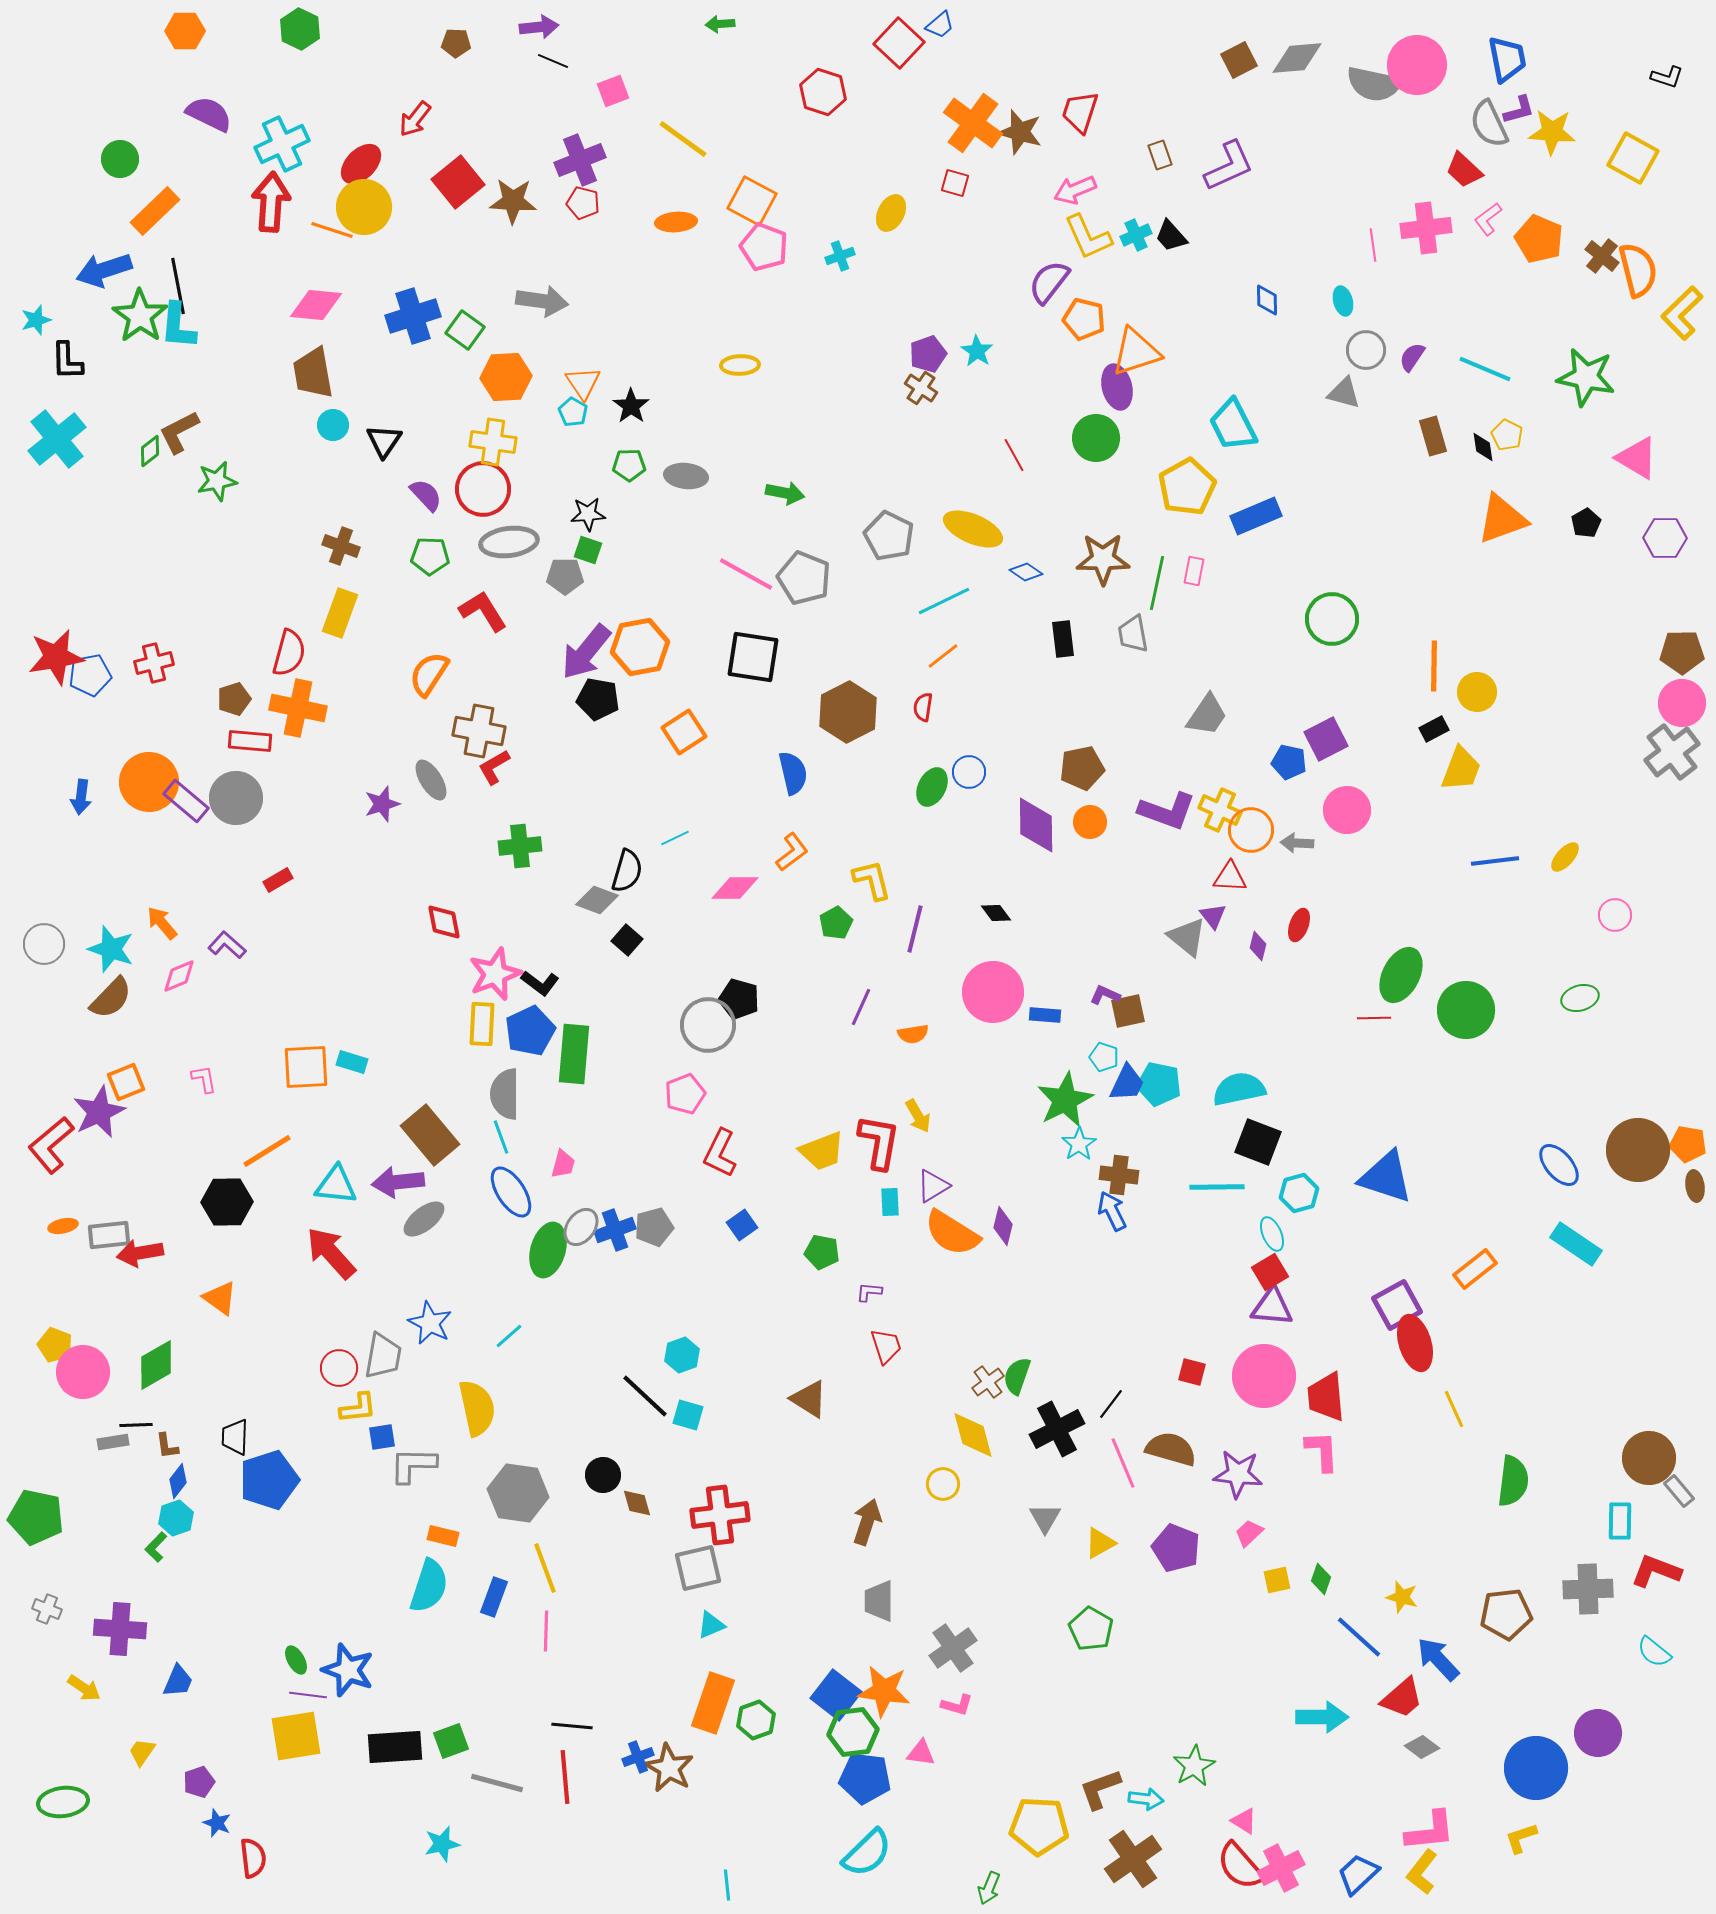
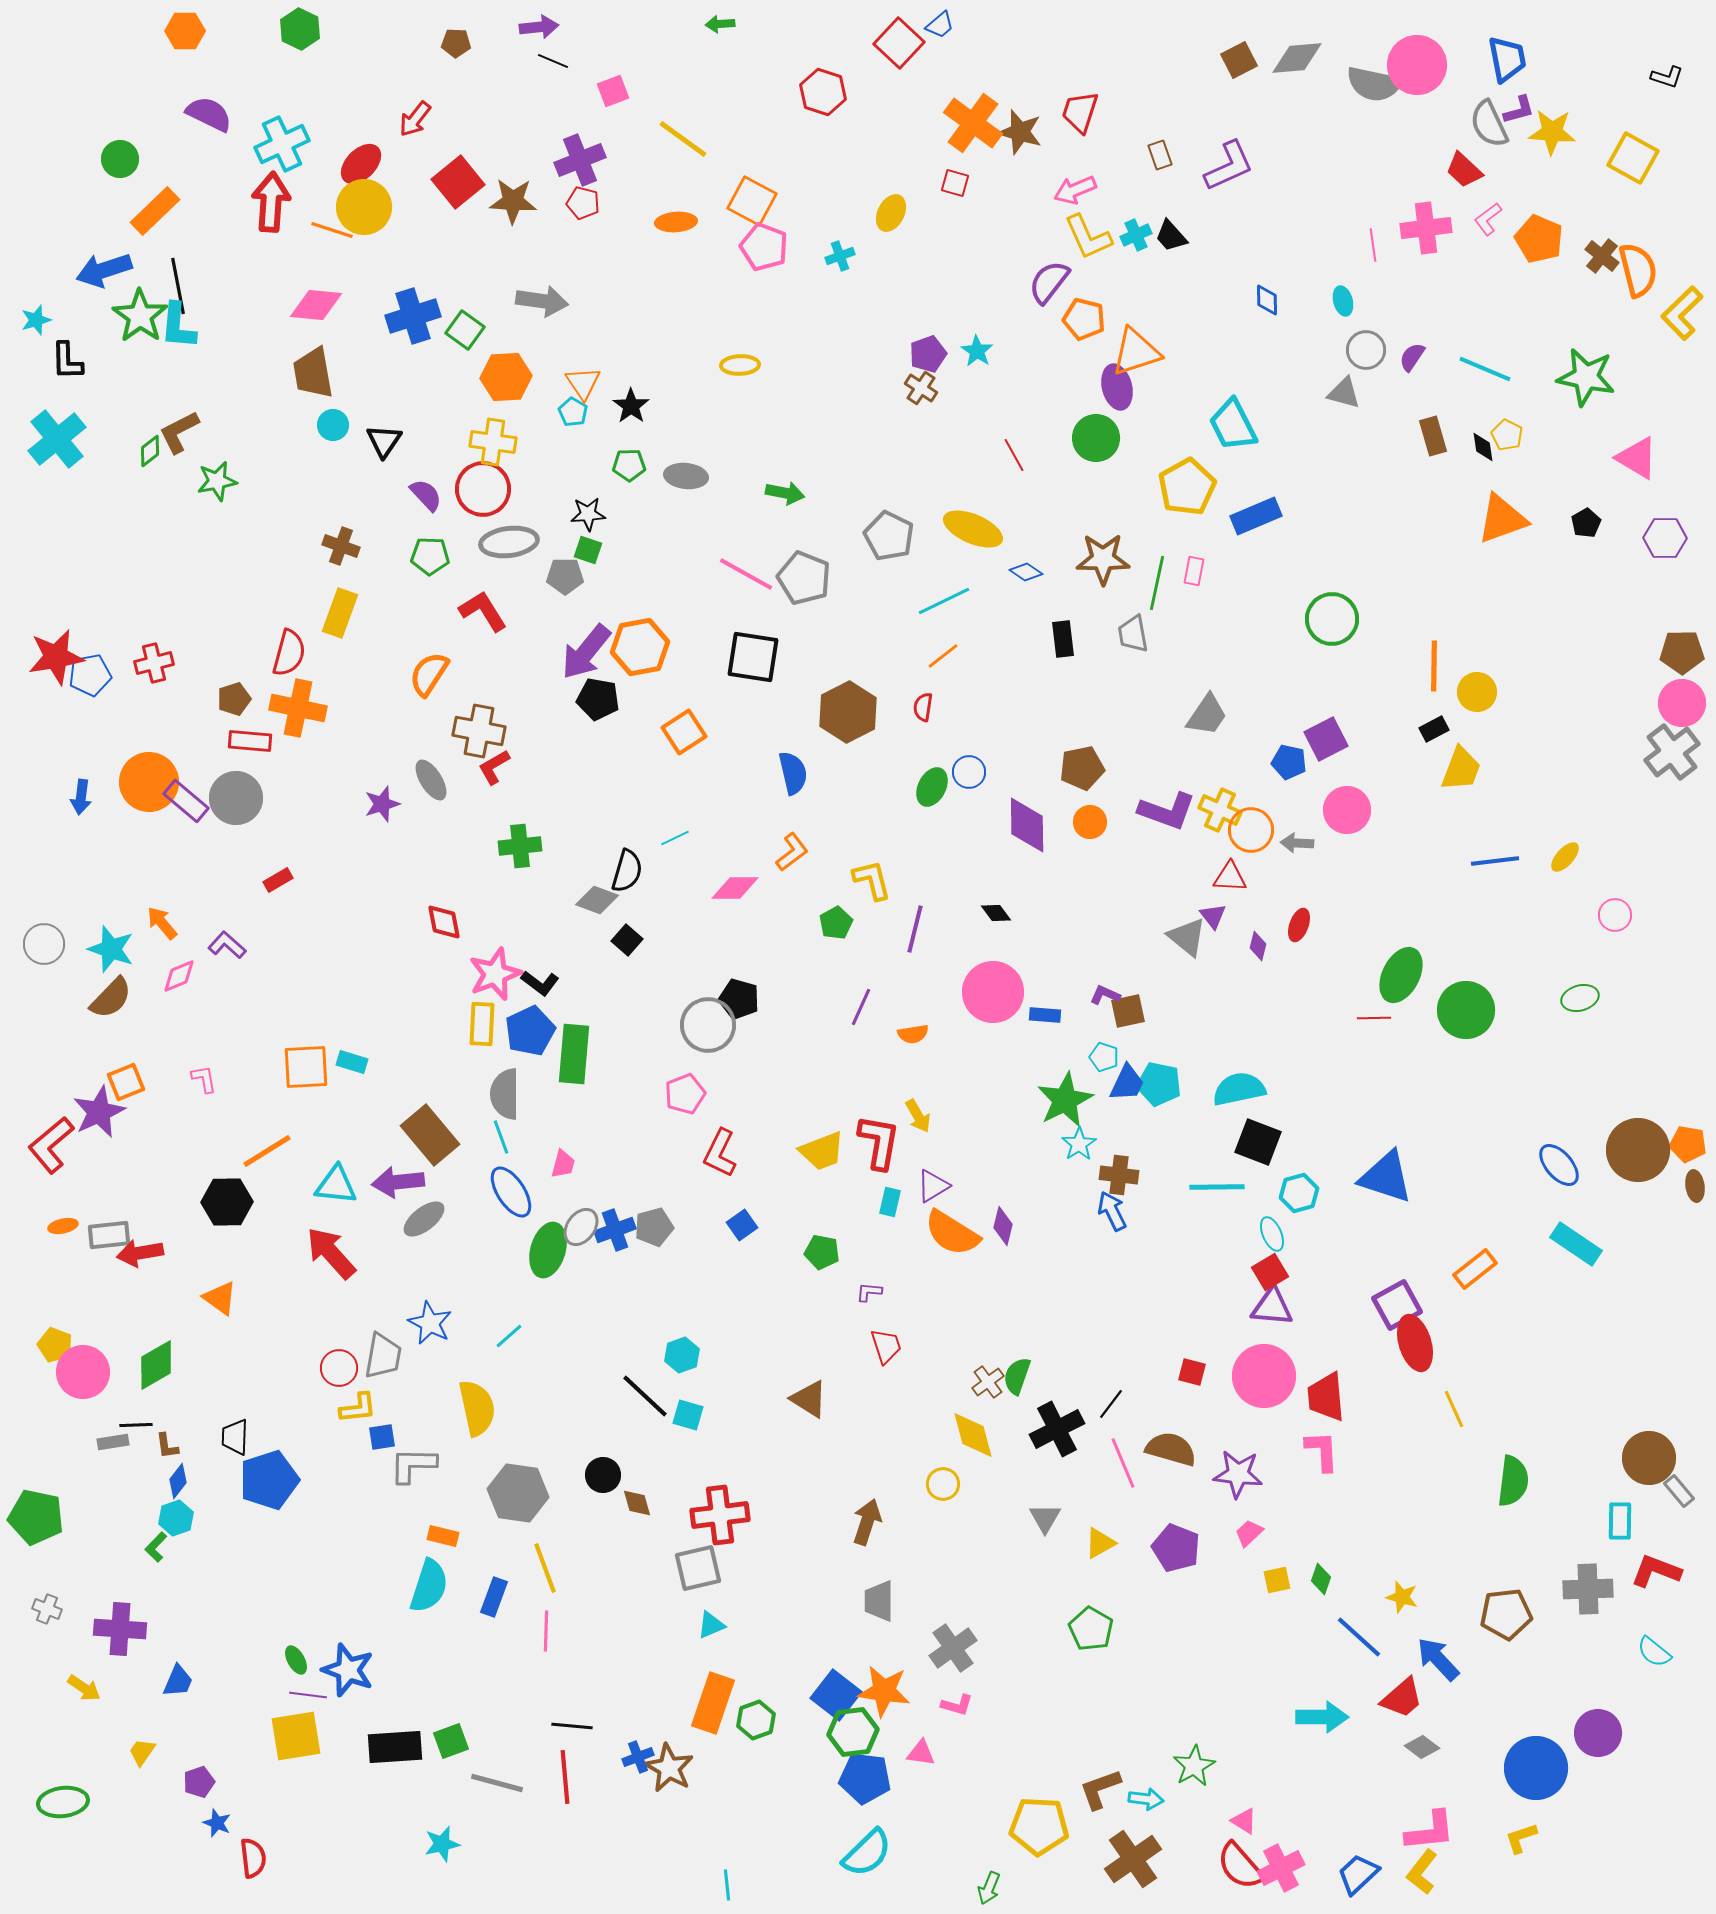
purple diamond at (1036, 825): moved 9 px left
cyan rectangle at (890, 1202): rotated 16 degrees clockwise
